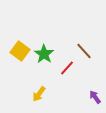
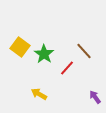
yellow square: moved 4 px up
yellow arrow: rotated 84 degrees clockwise
